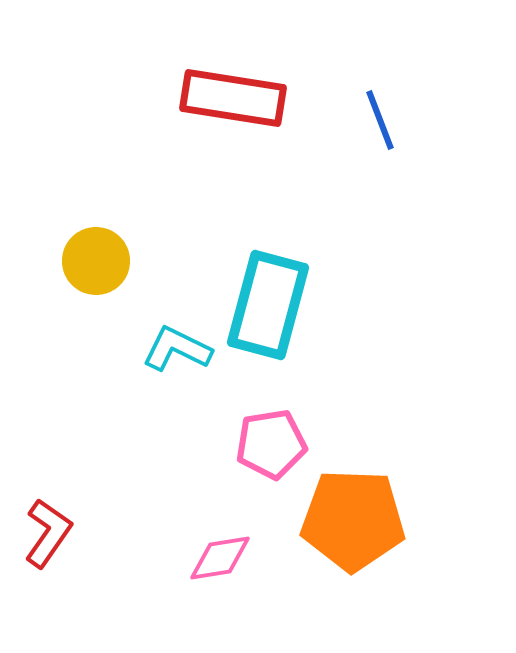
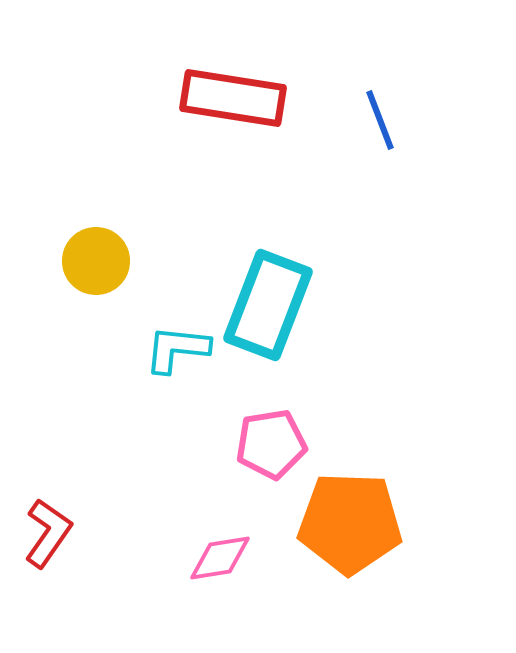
cyan rectangle: rotated 6 degrees clockwise
cyan L-shape: rotated 20 degrees counterclockwise
orange pentagon: moved 3 px left, 3 px down
